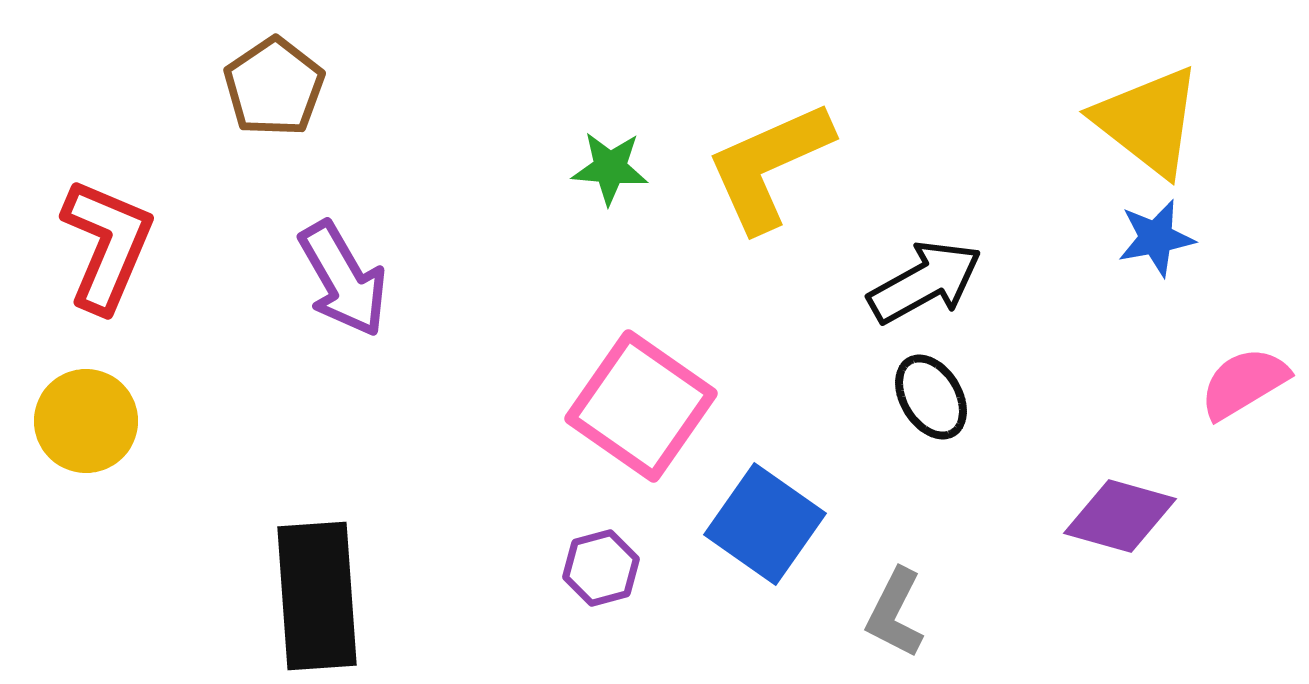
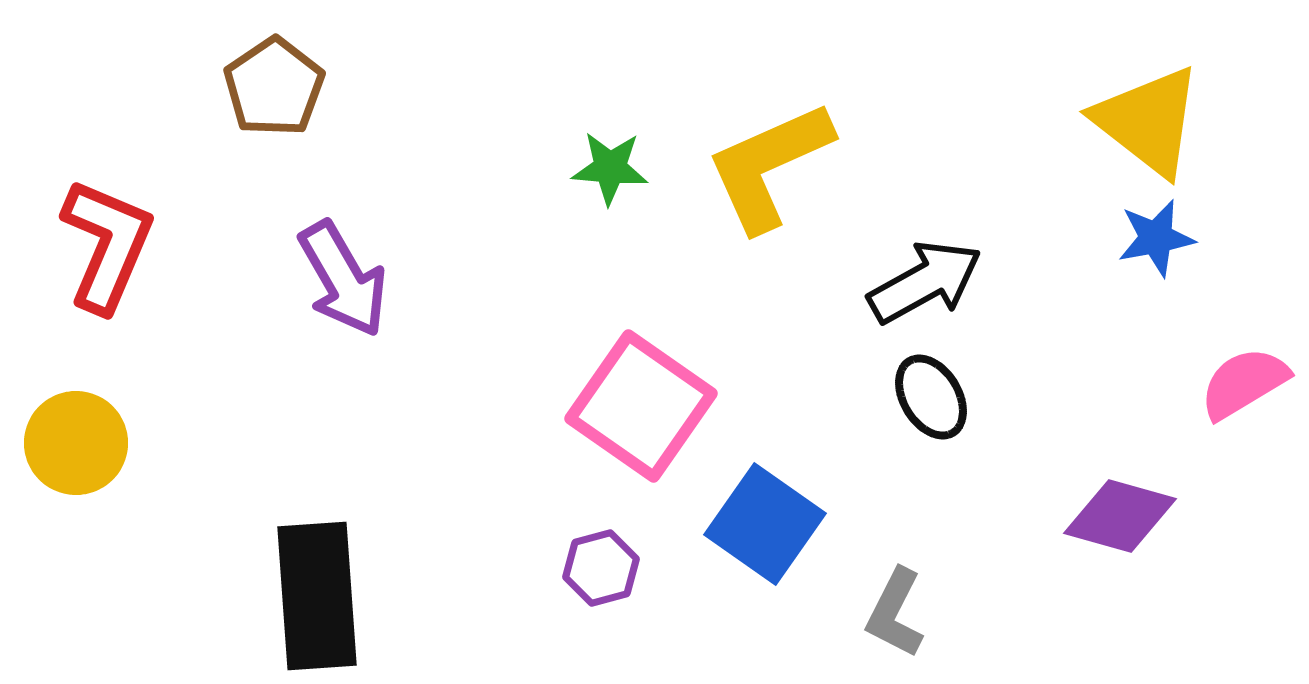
yellow circle: moved 10 px left, 22 px down
